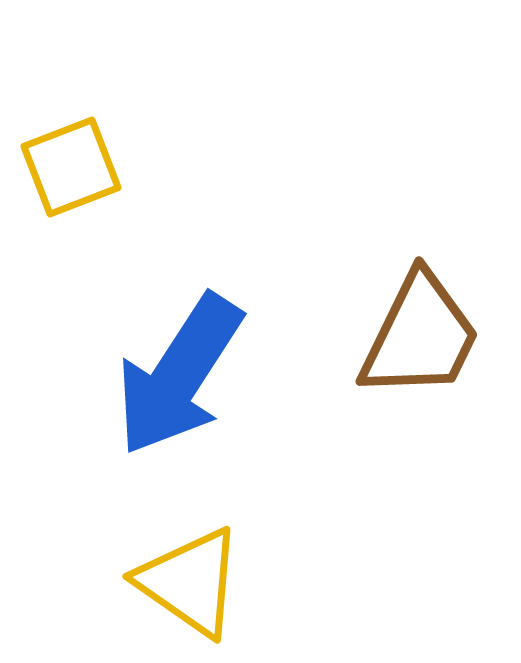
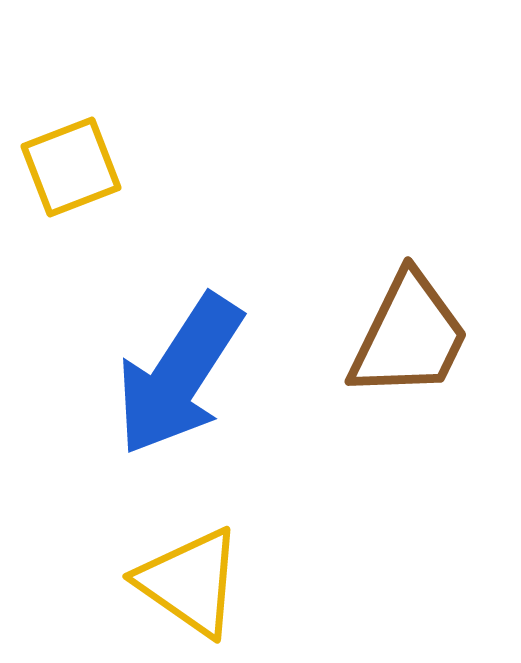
brown trapezoid: moved 11 px left
